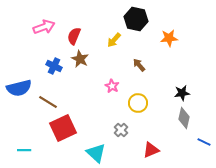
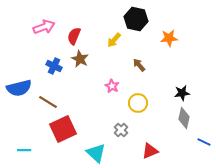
red square: moved 1 px down
red triangle: moved 1 px left, 1 px down
